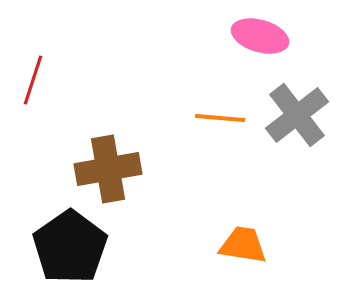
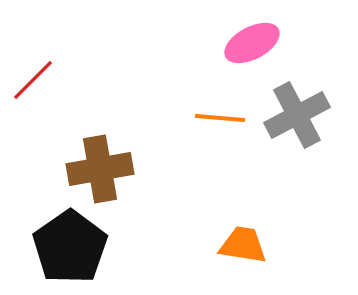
pink ellipse: moved 8 px left, 7 px down; rotated 44 degrees counterclockwise
red line: rotated 27 degrees clockwise
gray cross: rotated 10 degrees clockwise
brown cross: moved 8 px left
